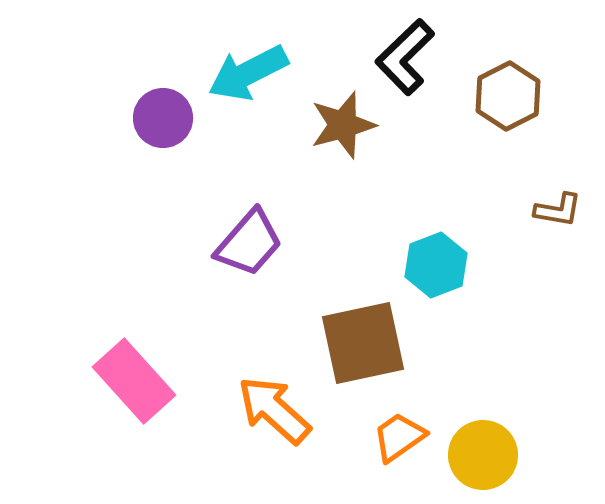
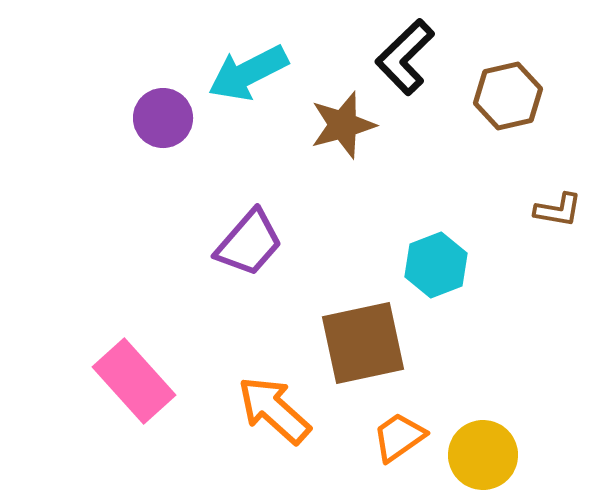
brown hexagon: rotated 14 degrees clockwise
